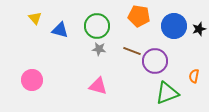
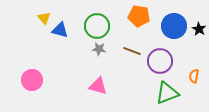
yellow triangle: moved 9 px right
black star: rotated 24 degrees counterclockwise
purple circle: moved 5 px right
